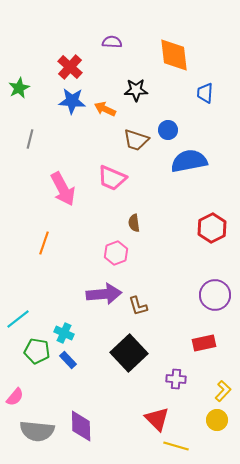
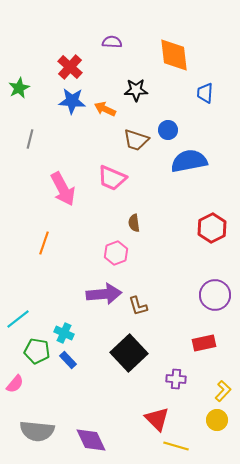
pink semicircle: moved 13 px up
purple diamond: moved 10 px right, 14 px down; rotated 24 degrees counterclockwise
